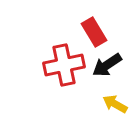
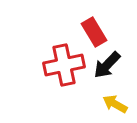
black arrow: rotated 12 degrees counterclockwise
